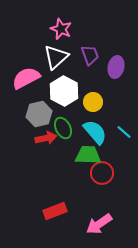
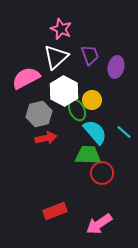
yellow circle: moved 1 px left, 2 px up
green ellipse: moved 14 px right, 18 px up
